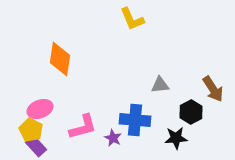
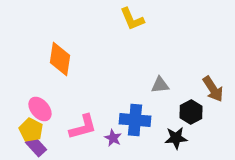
pink ellipse: rotated 70 degrees clockwise
